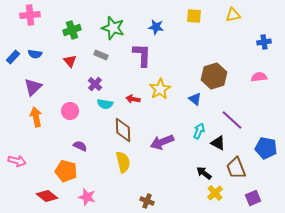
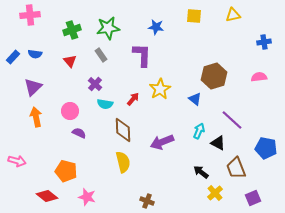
green star: moved 5 px left; rotated 25 degrees counterclockwise
gray rectangle: rotated 32 degrees clockwise
red arrow: rotated 120 degrees clockwise
purple semicircle: moved 1 px left, 13 px up
black arrow: moved 3 px left, 1 px up
